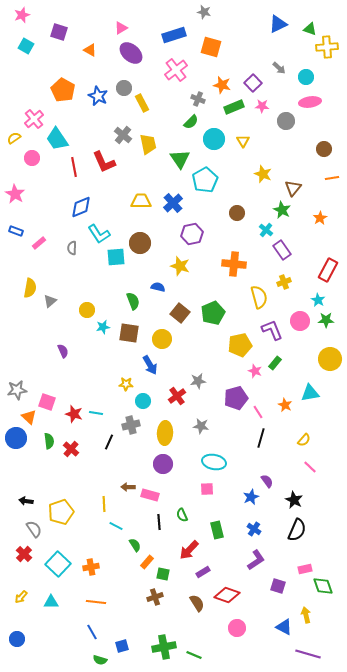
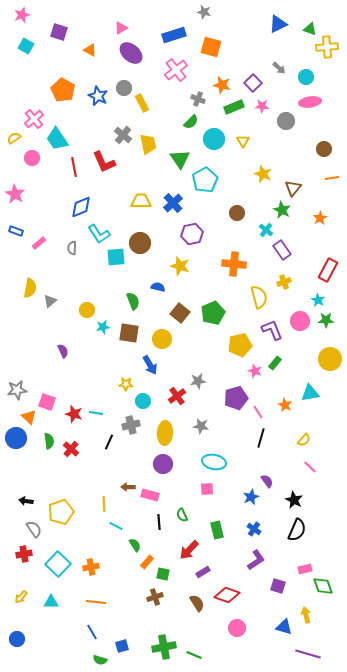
red cross at (24, 554): rotated 35 degrees clockwise
blue triangle at (284, 627): rotated 12 degrees counterclockwise
